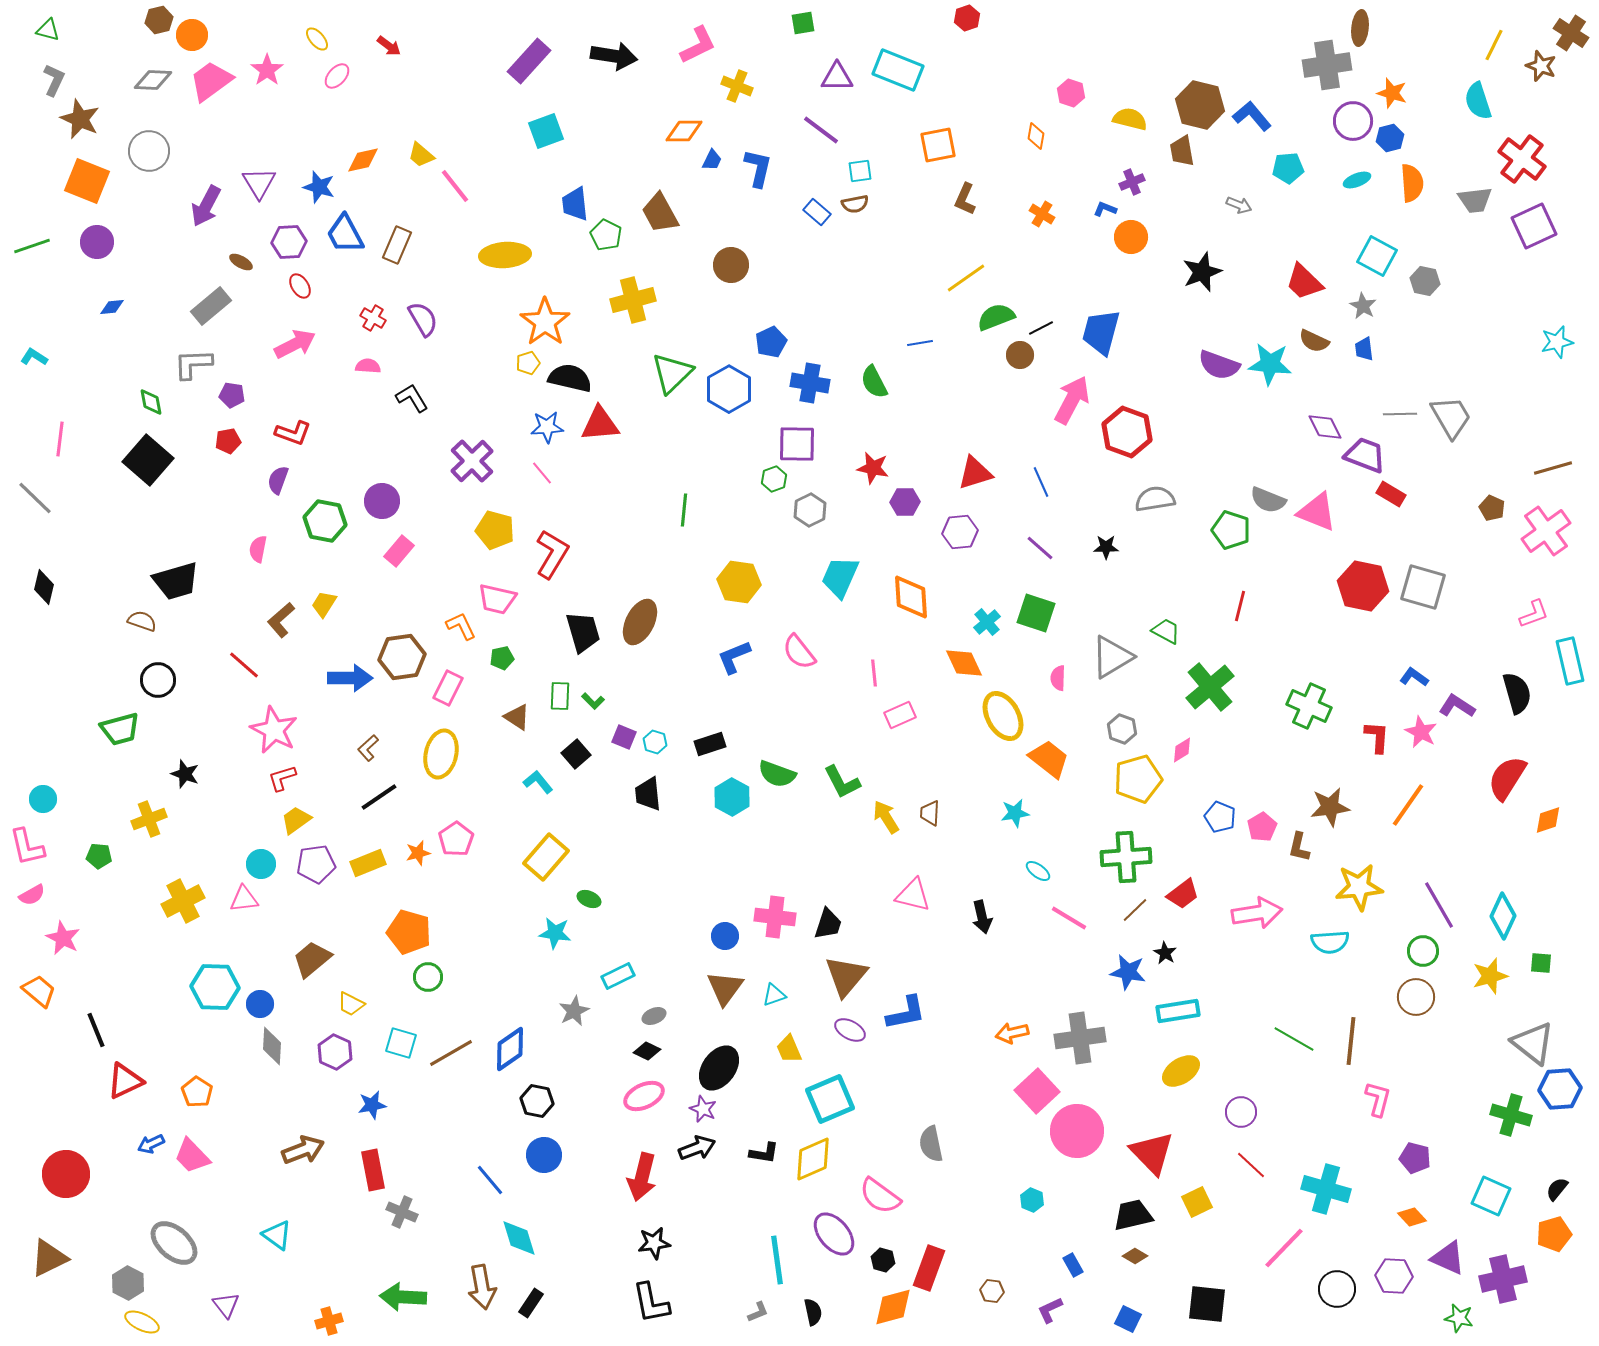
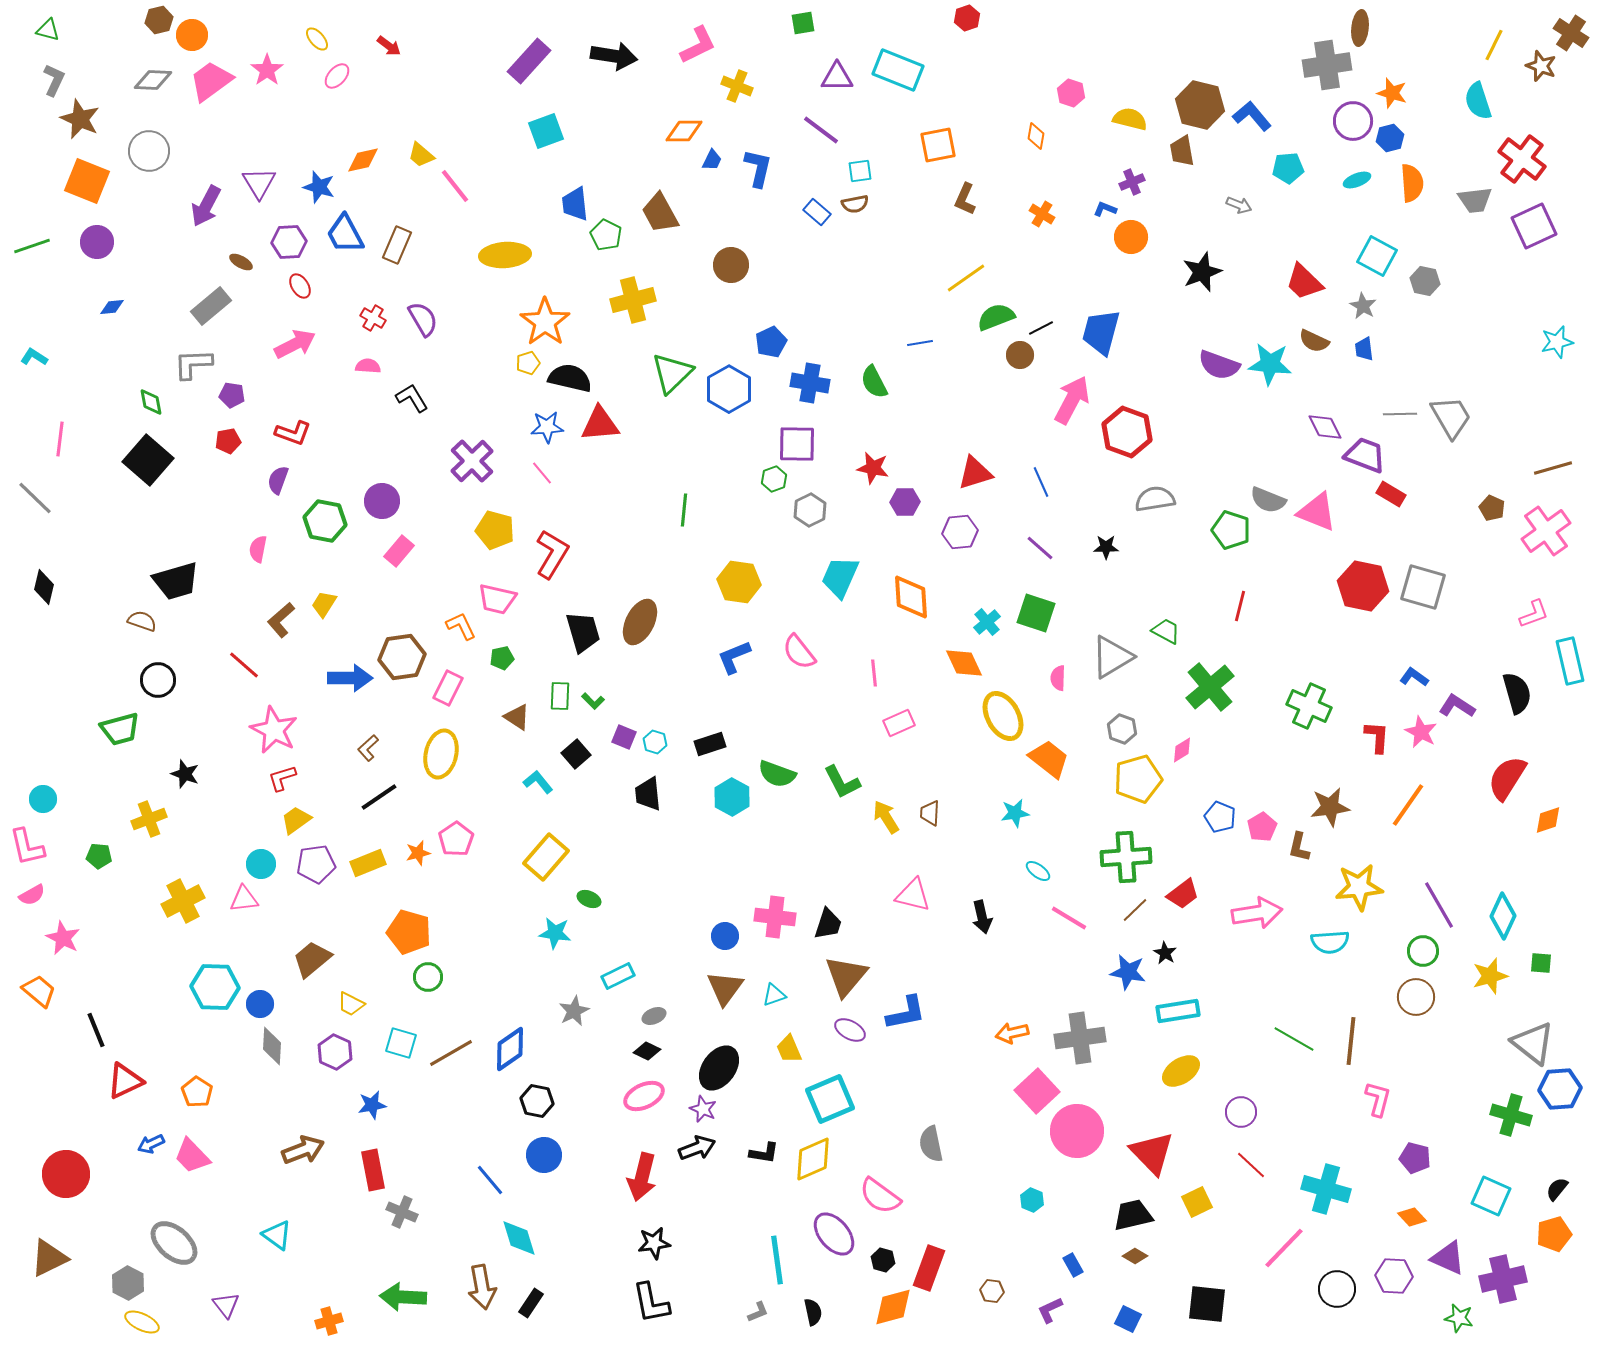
pink rectangle at (900, 715): moved 1 px left, 8 px down
